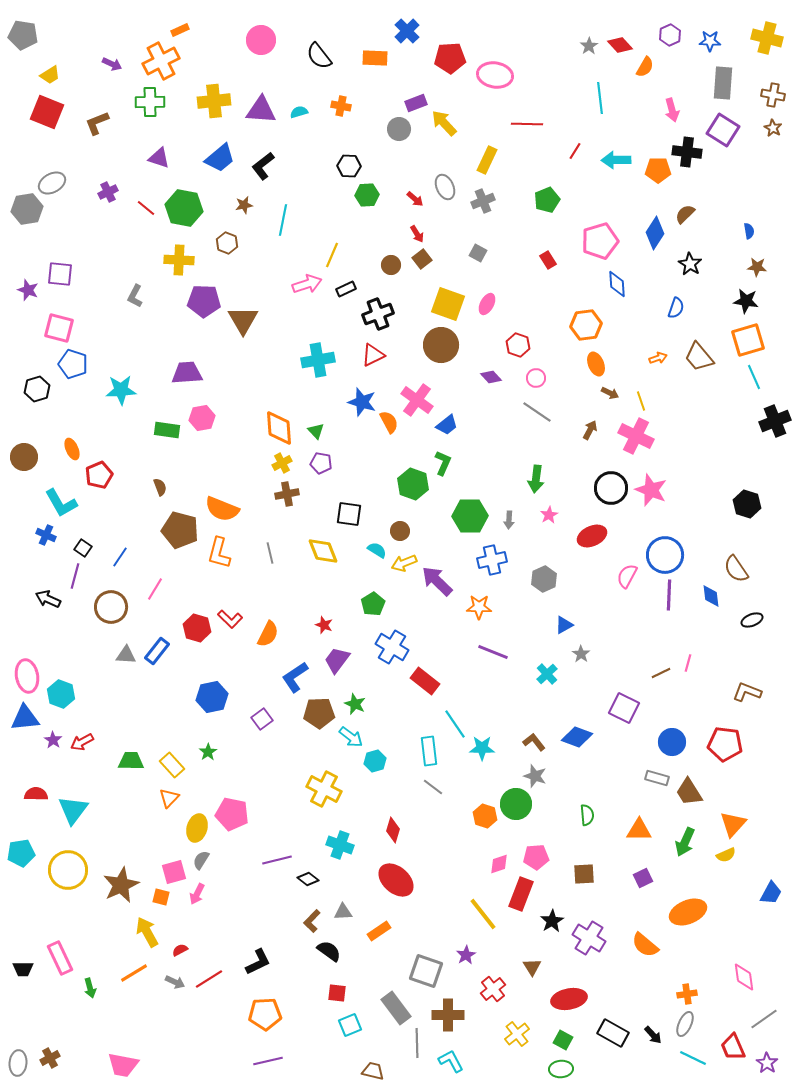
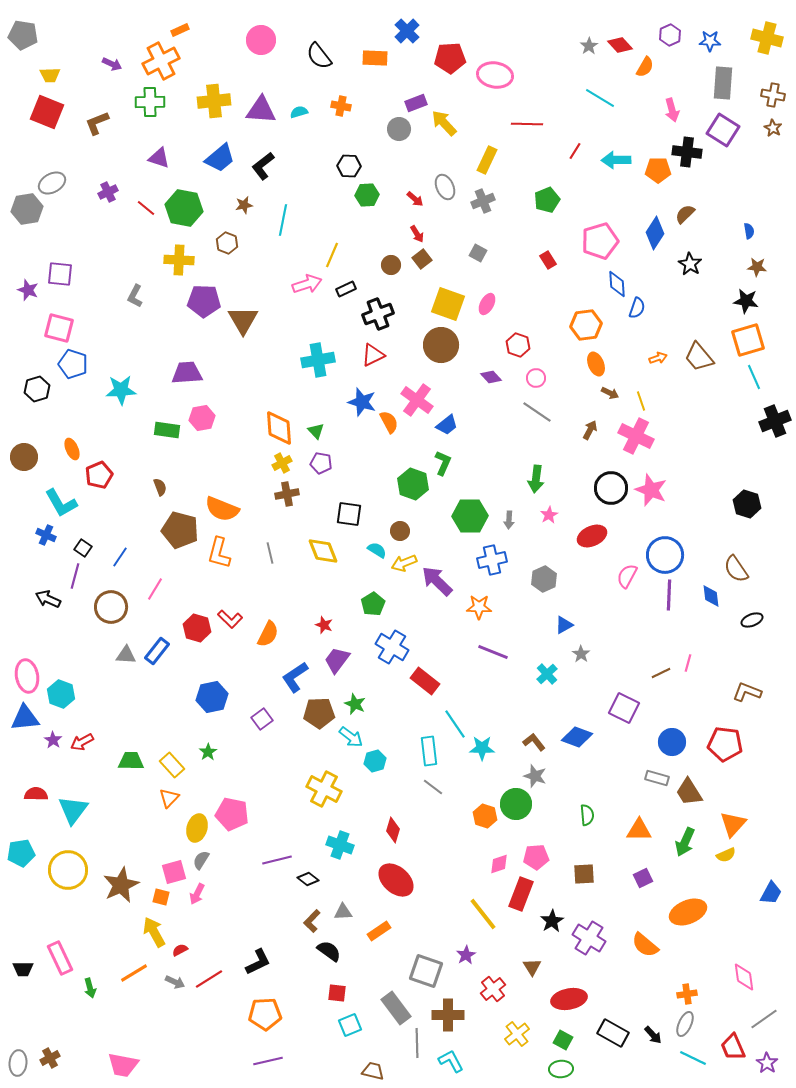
yellow trapezoid at (50, 75): rotated 30 degrees clockwise
cyan line at (600, 98): rotated 52 degrees counterclockwise
blue semicircle at (676, 308): moved 39 px left
yellow arrow at (147, 932): moved 7 px right
